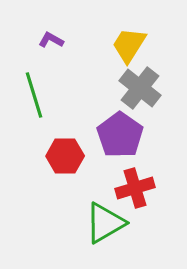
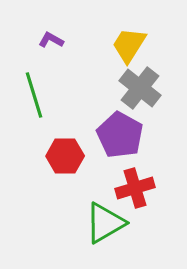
purple pentagon: rotated 6 degrees counterclockwise
